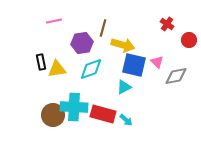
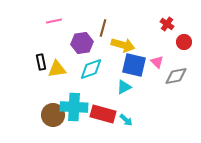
red circle: moved 5 px left, 2 px down
